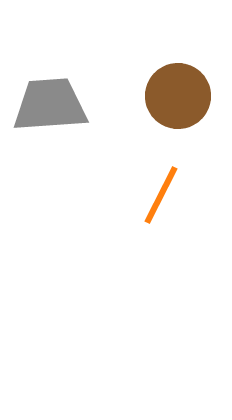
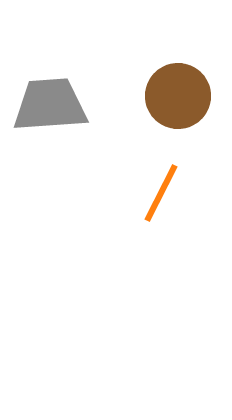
orange line: moved 2 px up
